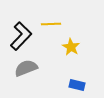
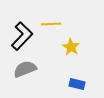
black L-shape: moved 1 px right
gray semicircle: moved 1 px left, 1 px down
blue rectangle: moved 1 px up
